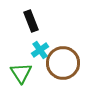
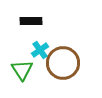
black rectangle: rotated 70 degrees counterclockwise
green triangle: moved 1 px right, 3 px up
